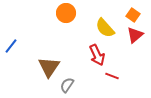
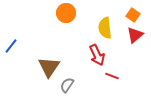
yellow semicircle: rotated 35 degrees clockwise
